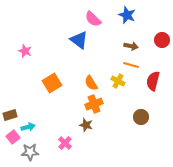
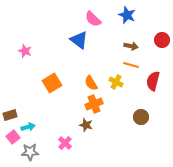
yellow cross: moved 2 px left, 1 px down
